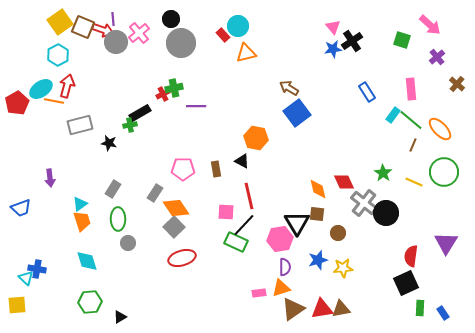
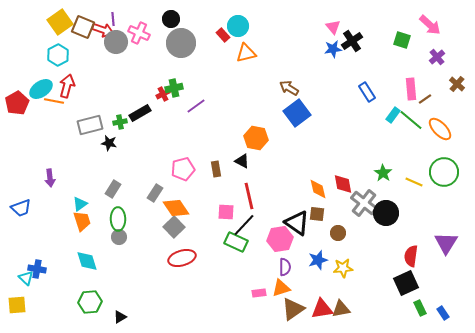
pink cross at (139, 33): rotated 25 degrees counterclockwise
purple line at (196, 106): rotated 36 degrees counterclockwise
gray rectangle at (80, 125): moved 10 px right
green cross at (130, 125): moved 10 px left, 3 px up
brown line at (413, 145): moved 12 px right, 46 px up; rotated 32 degrees clockwise
pink pentagon at (183, 169): rotated 15 degrees counterclockwise
red diamond at (344, 182): moved 1 px left, 2 px down; rotated 15 degrees clockwise
black triangle at (297, 223): rotated 24 degrees counterclockwise
gray circle at (128, 243): moved 9 px left, 6 px up
green rectangle at (420, 308): rotated 28 degrees counterclockwise
